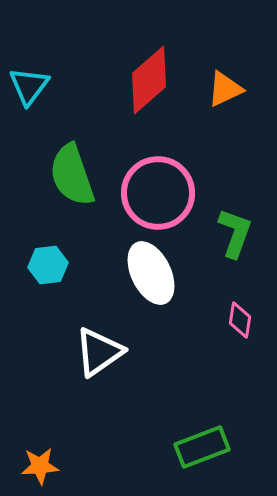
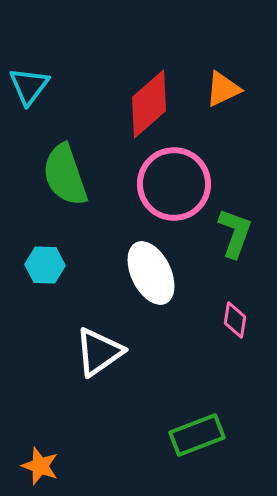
red diamond: moved 24 px down
orange triangle: moved 2 px left
green semicircle: moved 7 px left
pink circle: moved 16 px right, 9 px up
cyan hexagon: moved 3 px left; rotated 9 degrees clockwise
pink diamond: moved 5 px left
green rectangle: moved 5 px left, 12 px up
orange star: rotated 24 degrees clockwise
